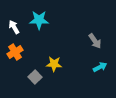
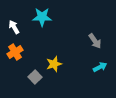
cyan star: moved 3 px right, 3 px up
yellow star: rotated 21 degrees counterclockwise
